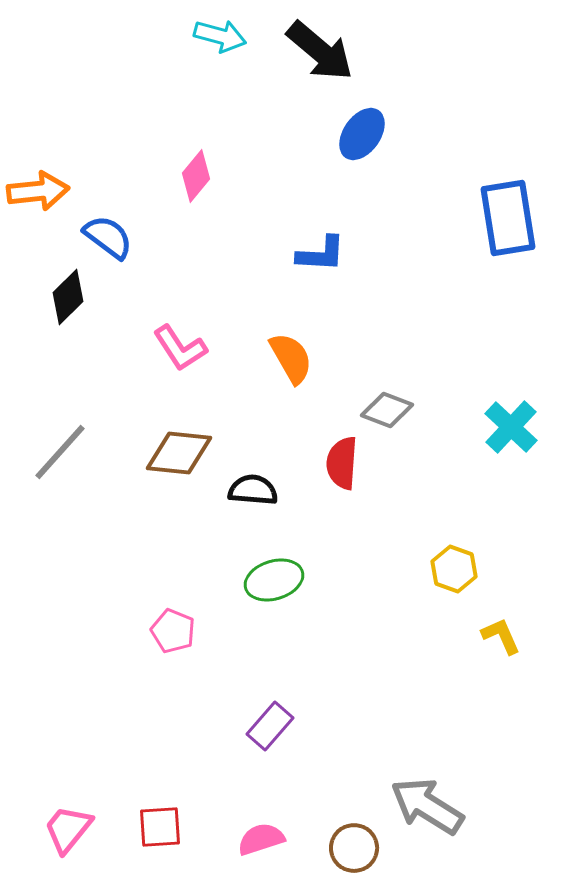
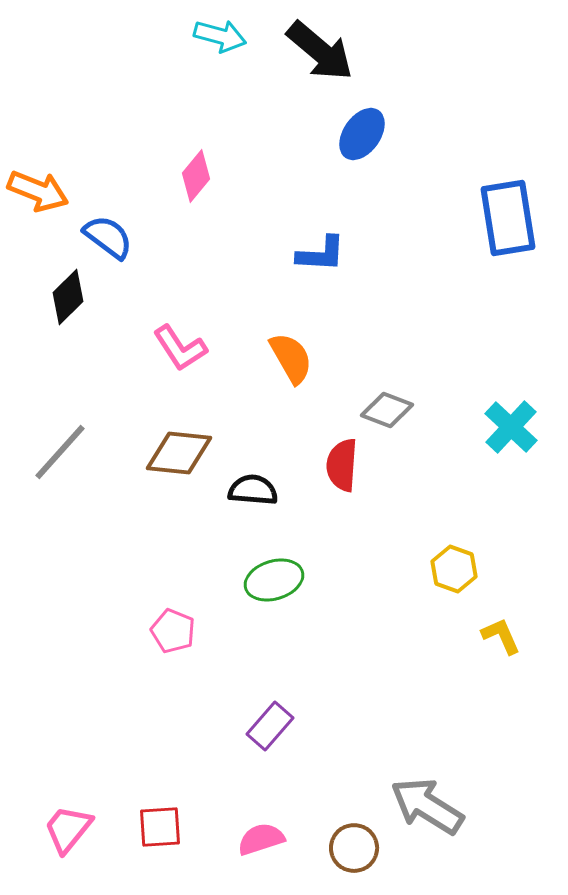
orange arrow: rotated 28 degrees clockwise
red semicircle: moved 2 px down
